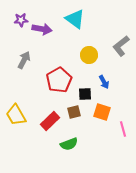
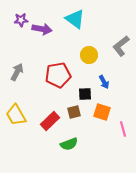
gray arrow: moved 7 px left, 12 px down
red pentagon: moved 1 px left, 5 px up; rotated 20 degrees clockwise
